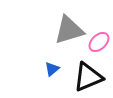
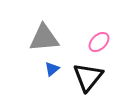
gray triangle: moved 25 px left, 8 px down; rotated 12 degrees clockwise
black triangle: rotated 28 degrees counterclockwise
